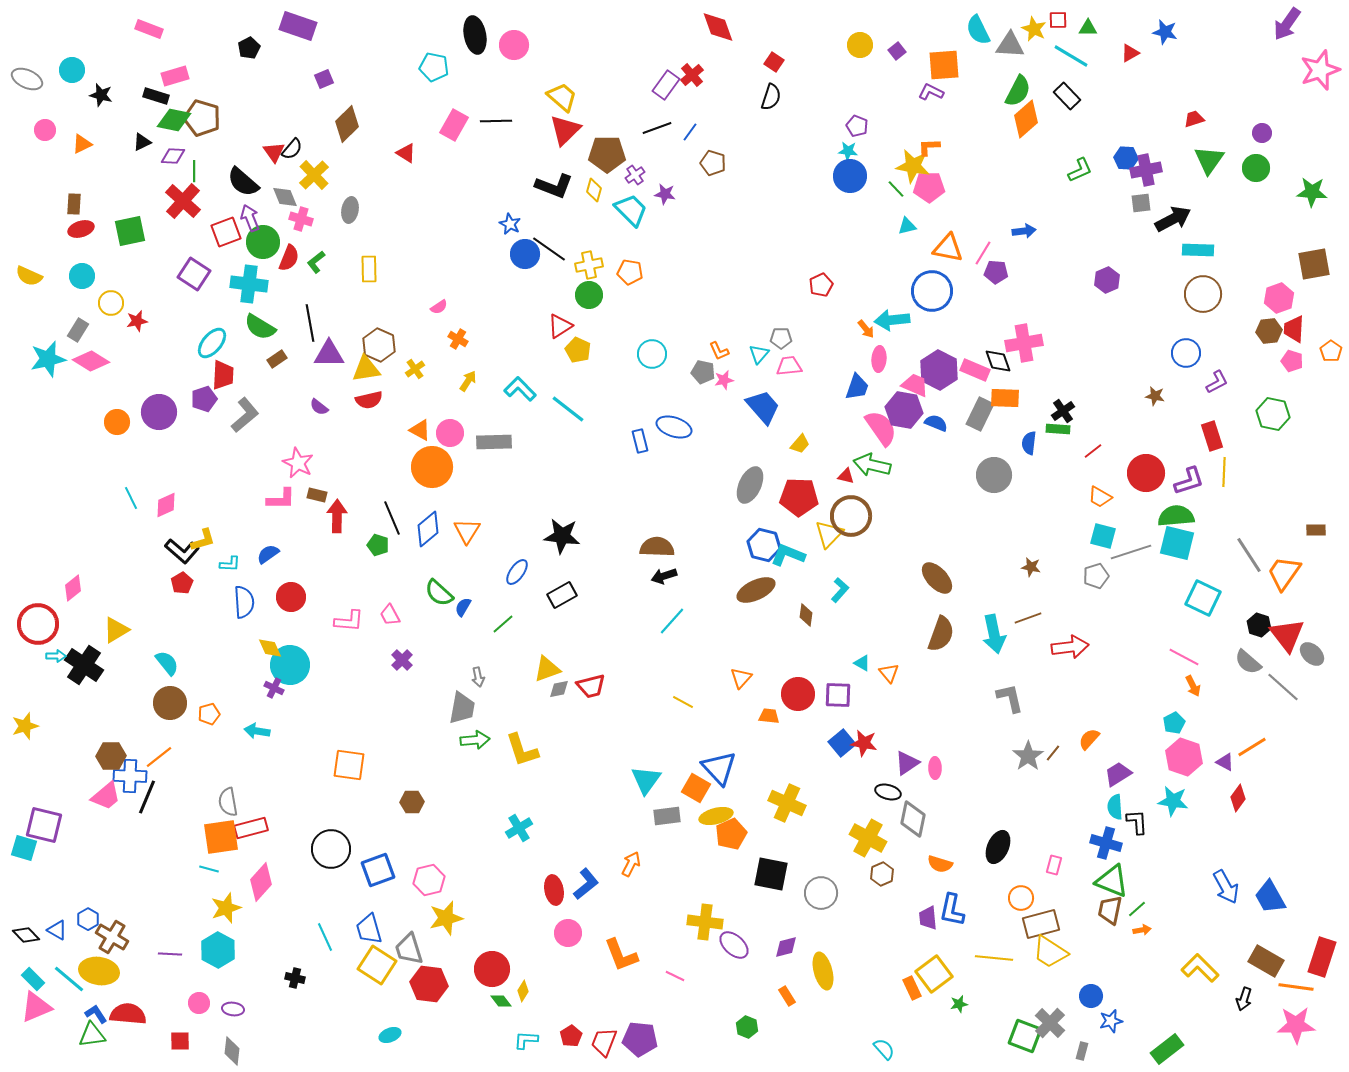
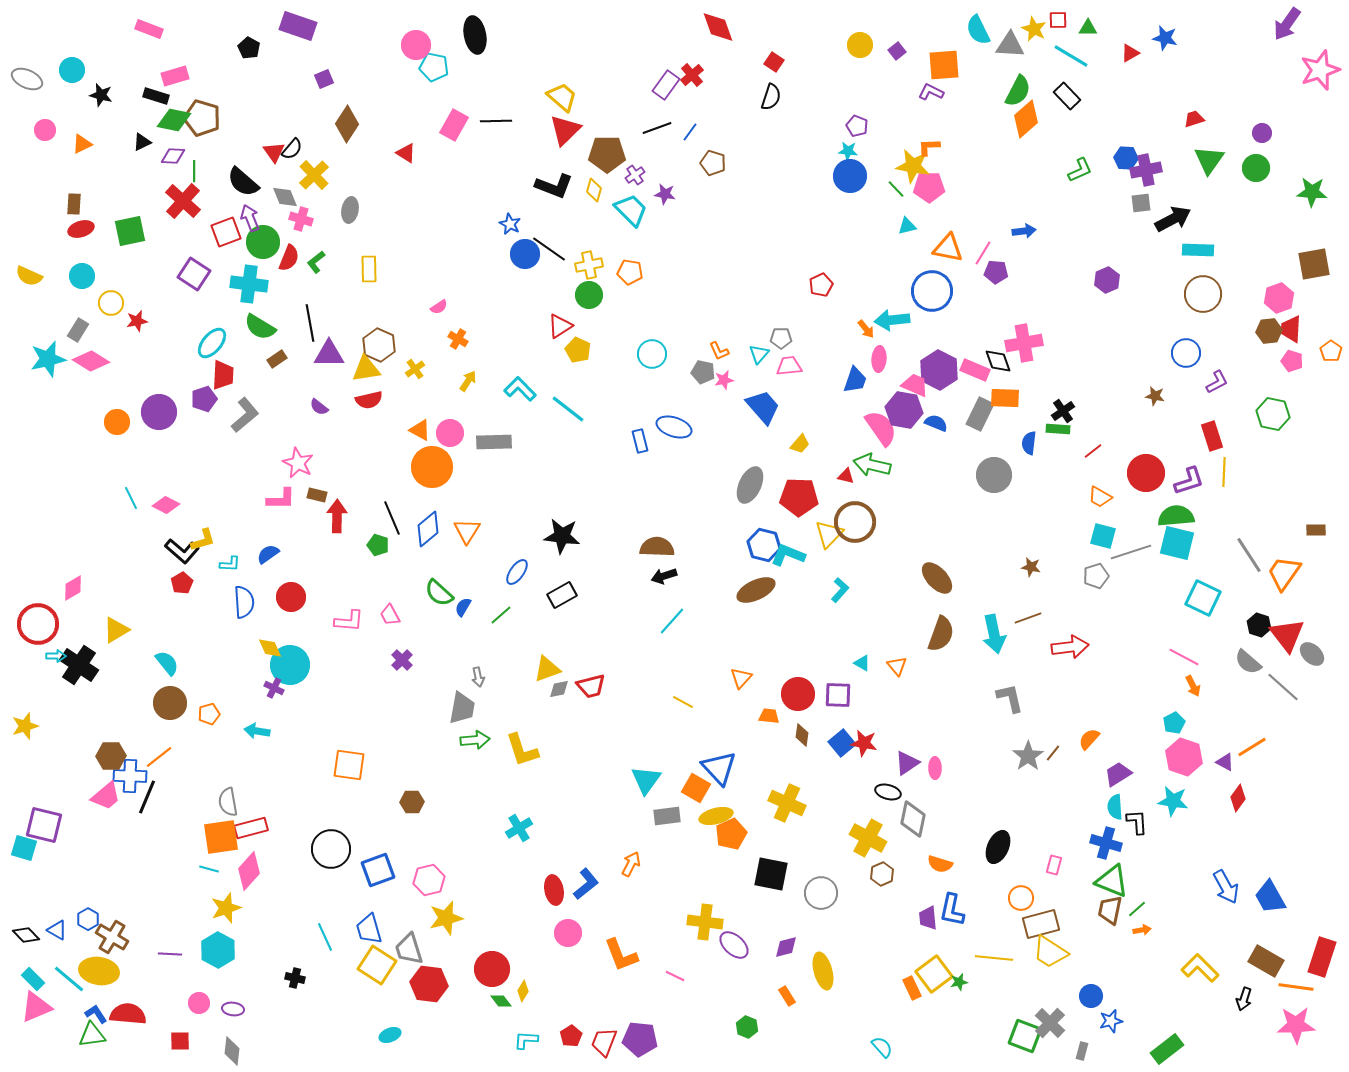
blue star at (1165, 32): moved 6 px down
pink circle at (514, 45): moved 98 px left
black pentagon at (249, 48): rotated 15 degrees counterclockwise
brown diamond at (347, 124): rotated 12 degrees counterclockwise
red trapezoid at (1294, 329): moved 3 px left
blue trapezoid at (857, 387): moved 2 px left, 7 px up
pink diamond at (166, 505): rotated 52 degrees clockwise
brown circle at (851, 516): moved 4 px right, 6 px down
pink diamond at (73, 588): rotated 8 degrees clockwise
brown diamond at (806, 615): moved 4 px left, 120 px down
green line at (503, 624): moved 2 px left, 9 px up
black cross at (84, 665): moved 5 px left
orange triangle at (889, 673): moved 8 px right, 7 px up
pink diamond at (261, 882): moved 12 px left, 11 px up
green star at (959, 1004): moved 22 px up
cyan semicircle at (884, 1049): moved 2 px left, 2 px up
